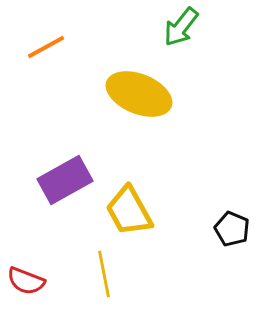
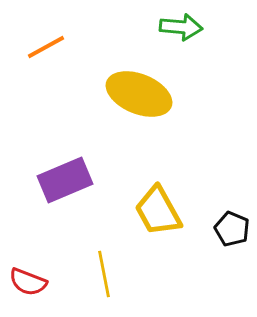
green arrow: rotated 123 degrees counterclockwise
purple rectangle: rotated 6 degrees clockwise
yellow trapezoid: moved 29 px right
red semicircle: moved 2 px right, 1 px down
